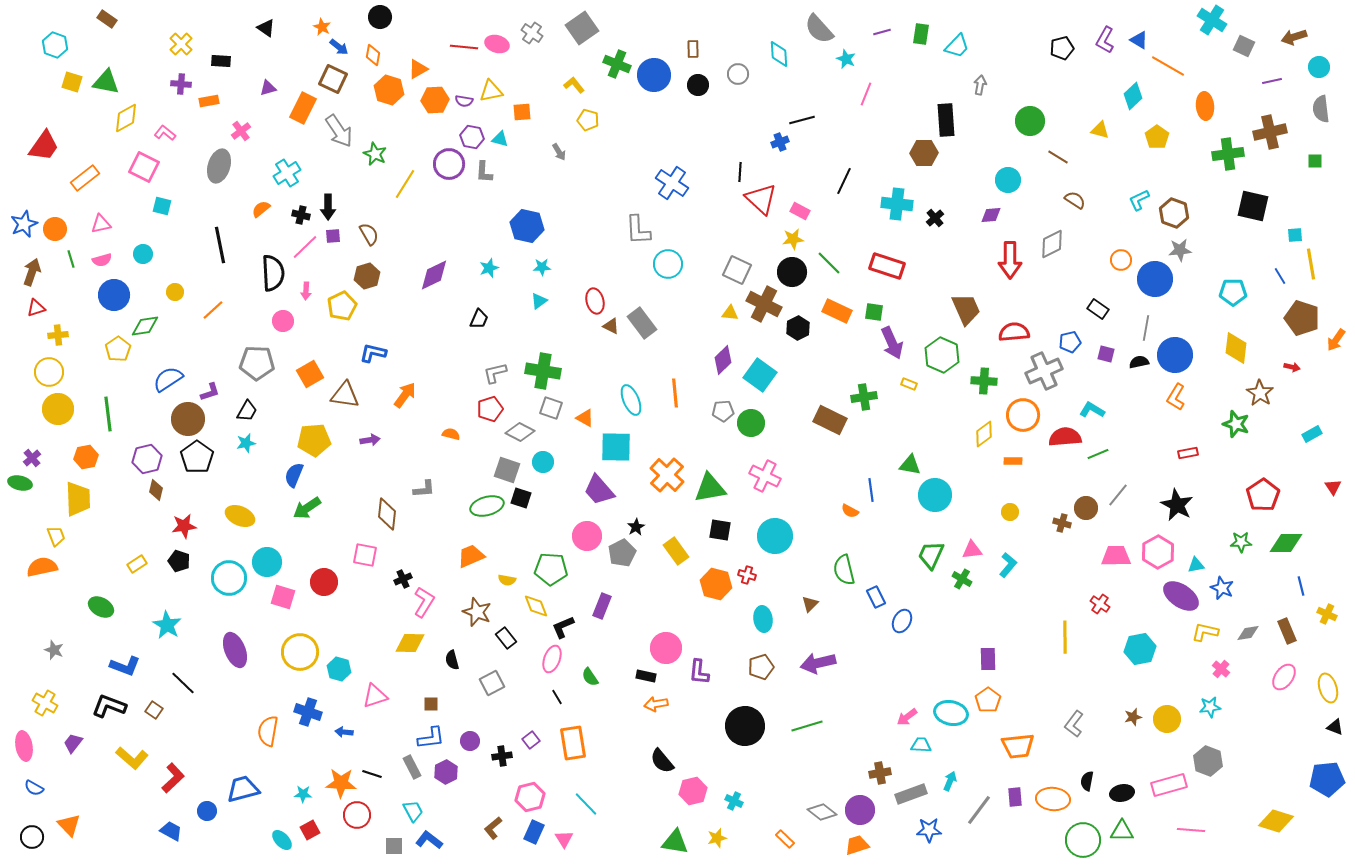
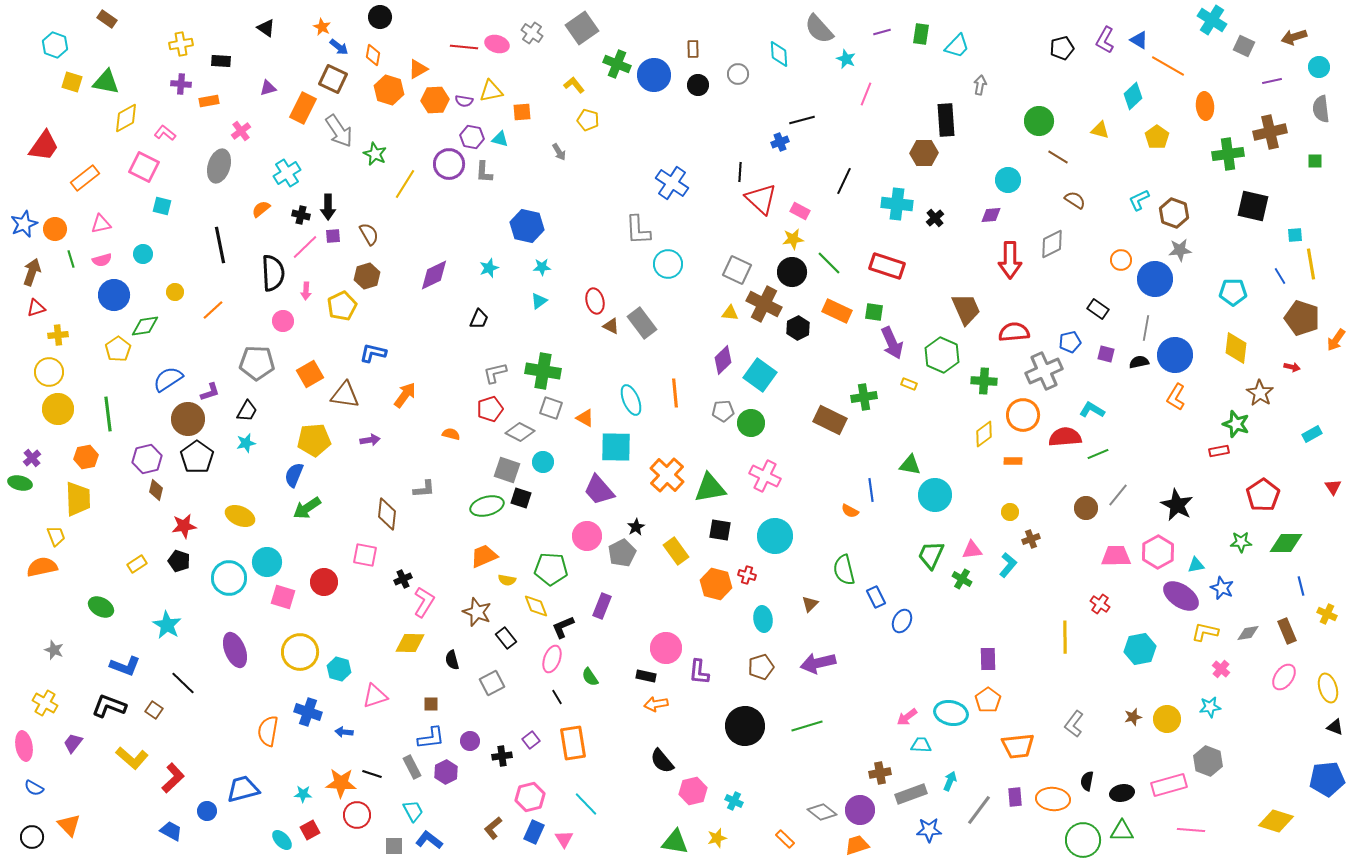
yellow cross at (181, 44): rotated 35 degrees clockwise
green circle at (1030, 121): moved 9 px right
red rectangle at (1188, 453): moved 31 px right, 2 px up
brown cross at (1062, 523): moved 31 px left, 16 px down; rotated 36 degrees counterclockwise
orange trapezoid at (471, 556): moved 13 px right
